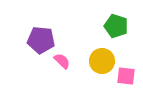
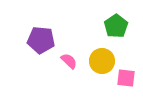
green pentagon: rotated 20 degrees clockwise
pink semicircle: moved 7 px right
pink square: moved 2 px down
